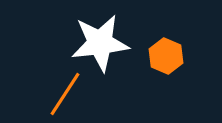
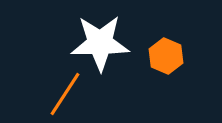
white star: rotated 6 degrees clockwise
